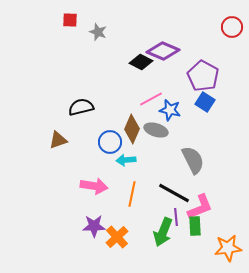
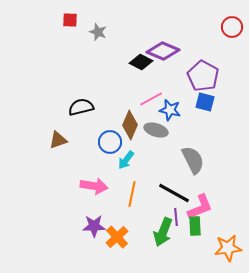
blue square: rotated 18 degrees counterclockwise
brown diamond: moved 2 px left, 4 px up
cyan arrow: rotated 48 degrees counterclockwise
